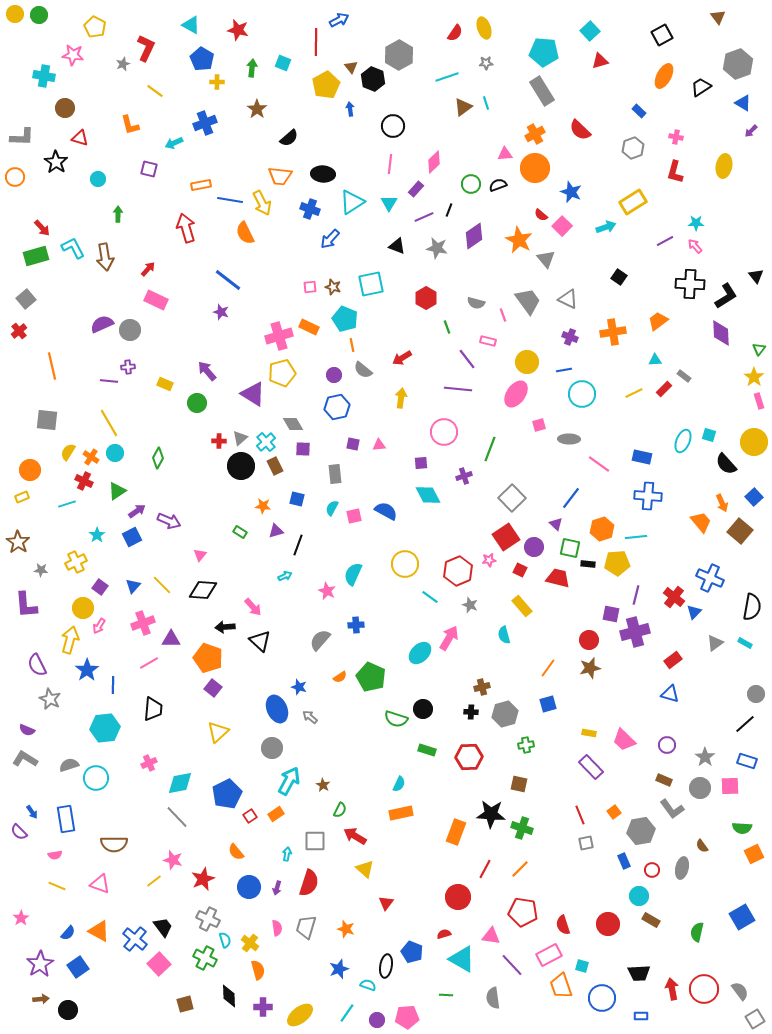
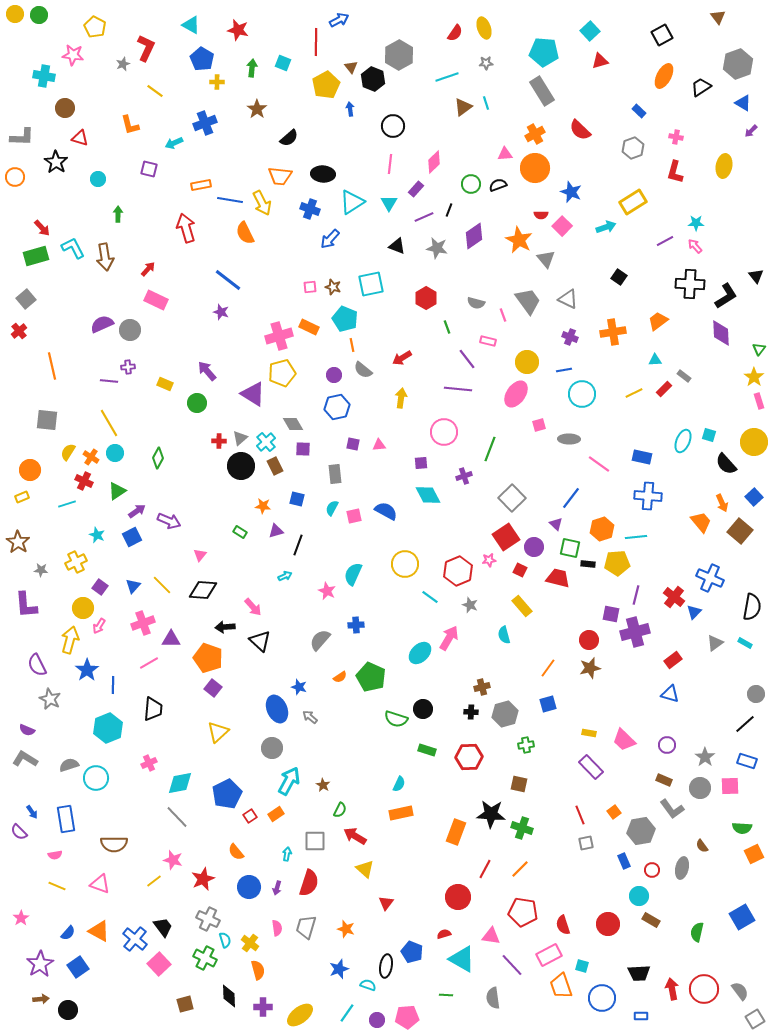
red semicircle at (541, 215): rotated 40 degrees counterclockwise
cyan star at (97, 535): rotated 14 degrees counterclockwise
cyan hexagon at (105, 728): moved 3 px right; rotated 16 degrees counterclockwise
